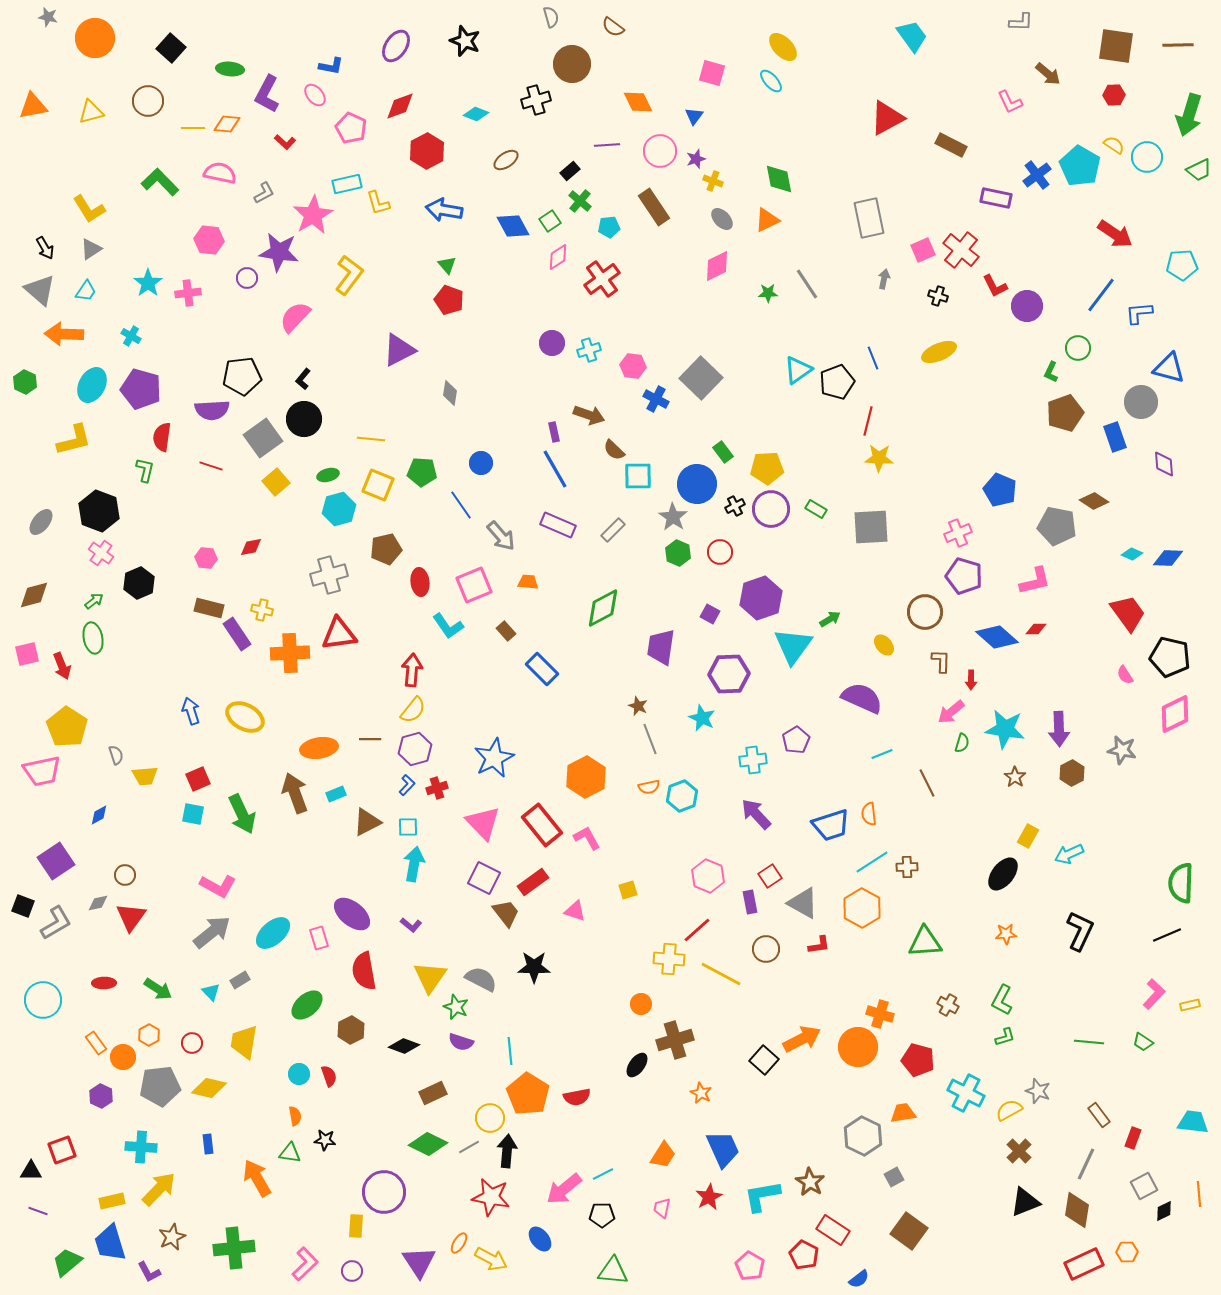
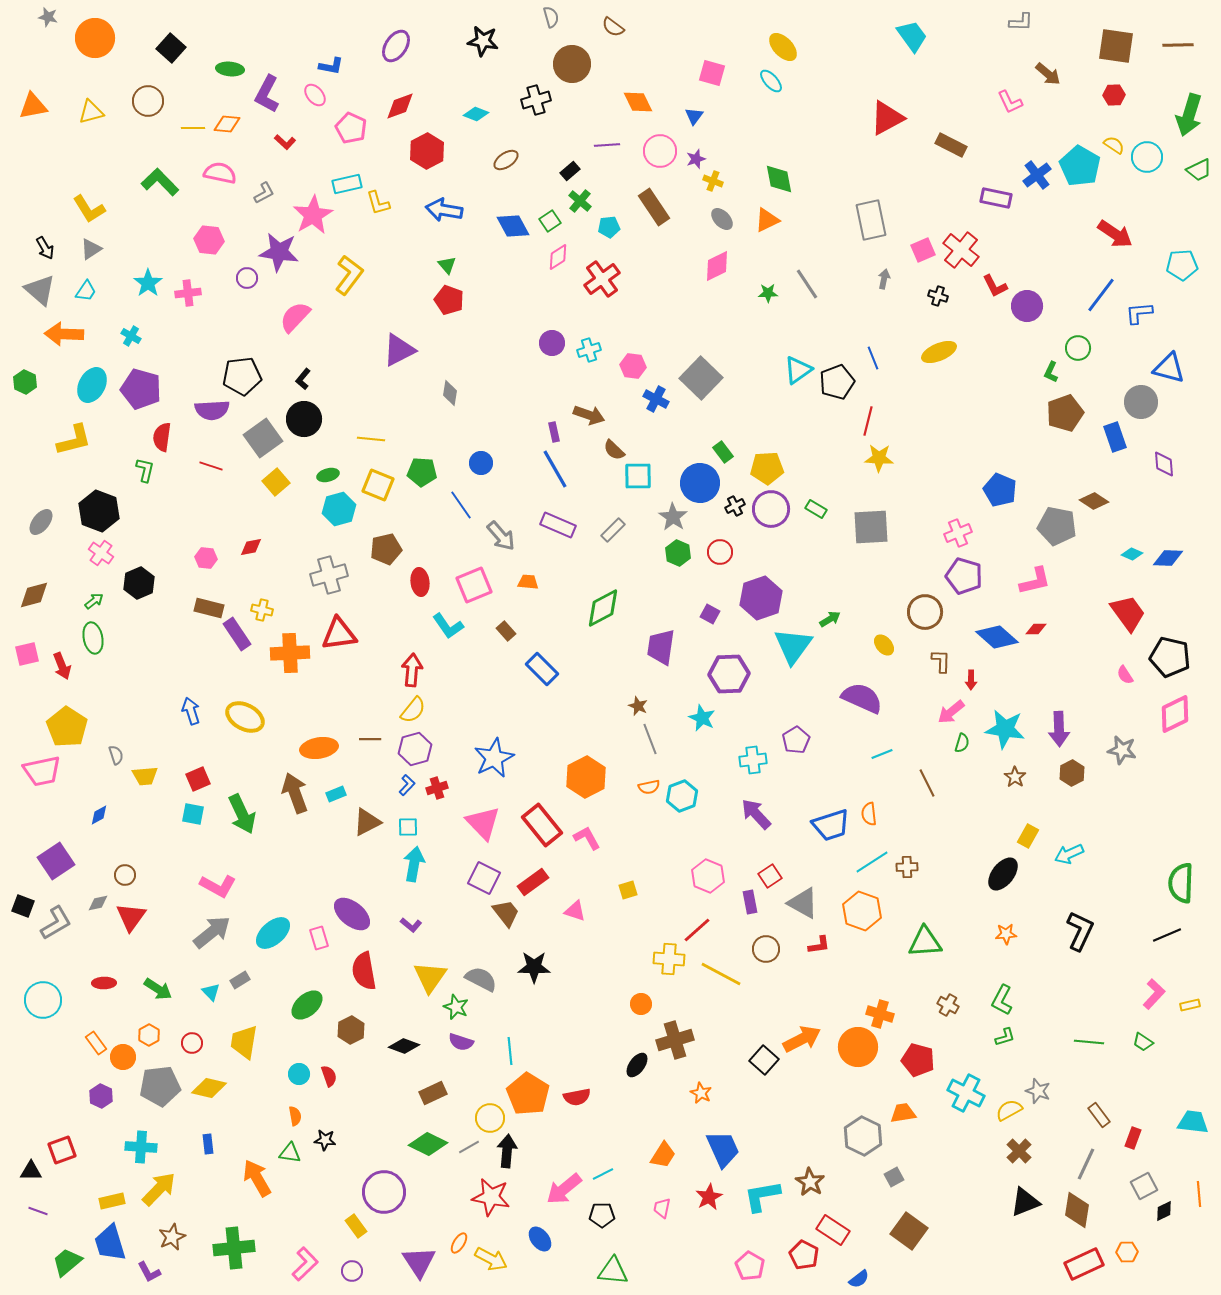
black star at (465, 41): moved 18 px right; rotated 12 degrees counterclockwise
gray rectangle at (869, 218): moved 2 px right, 2 px down
blue circle at (697, 484): moved 3 px right, 1 px up
orange hexagon at (862, 908): moved 3 px down; rotated 9 degrees counterclockwise
yellow rectangle at (356, 1226): rotated 40 degrees counterclockwise
